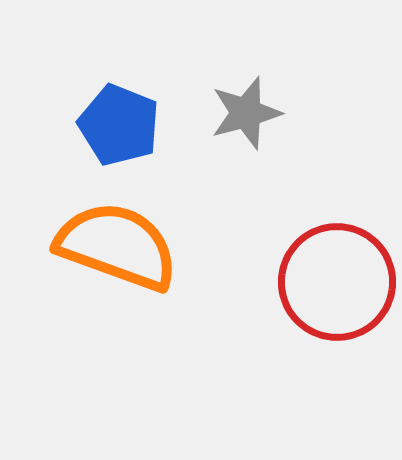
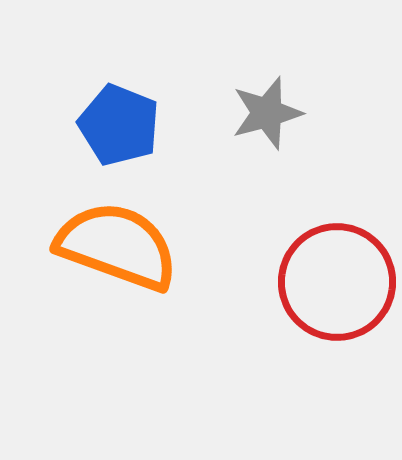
gray star: moved 21 px right
